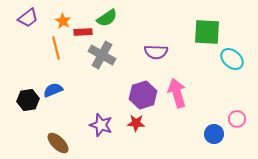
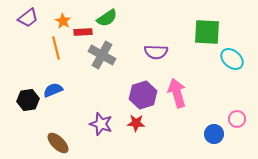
purple star: moved 1 px up
